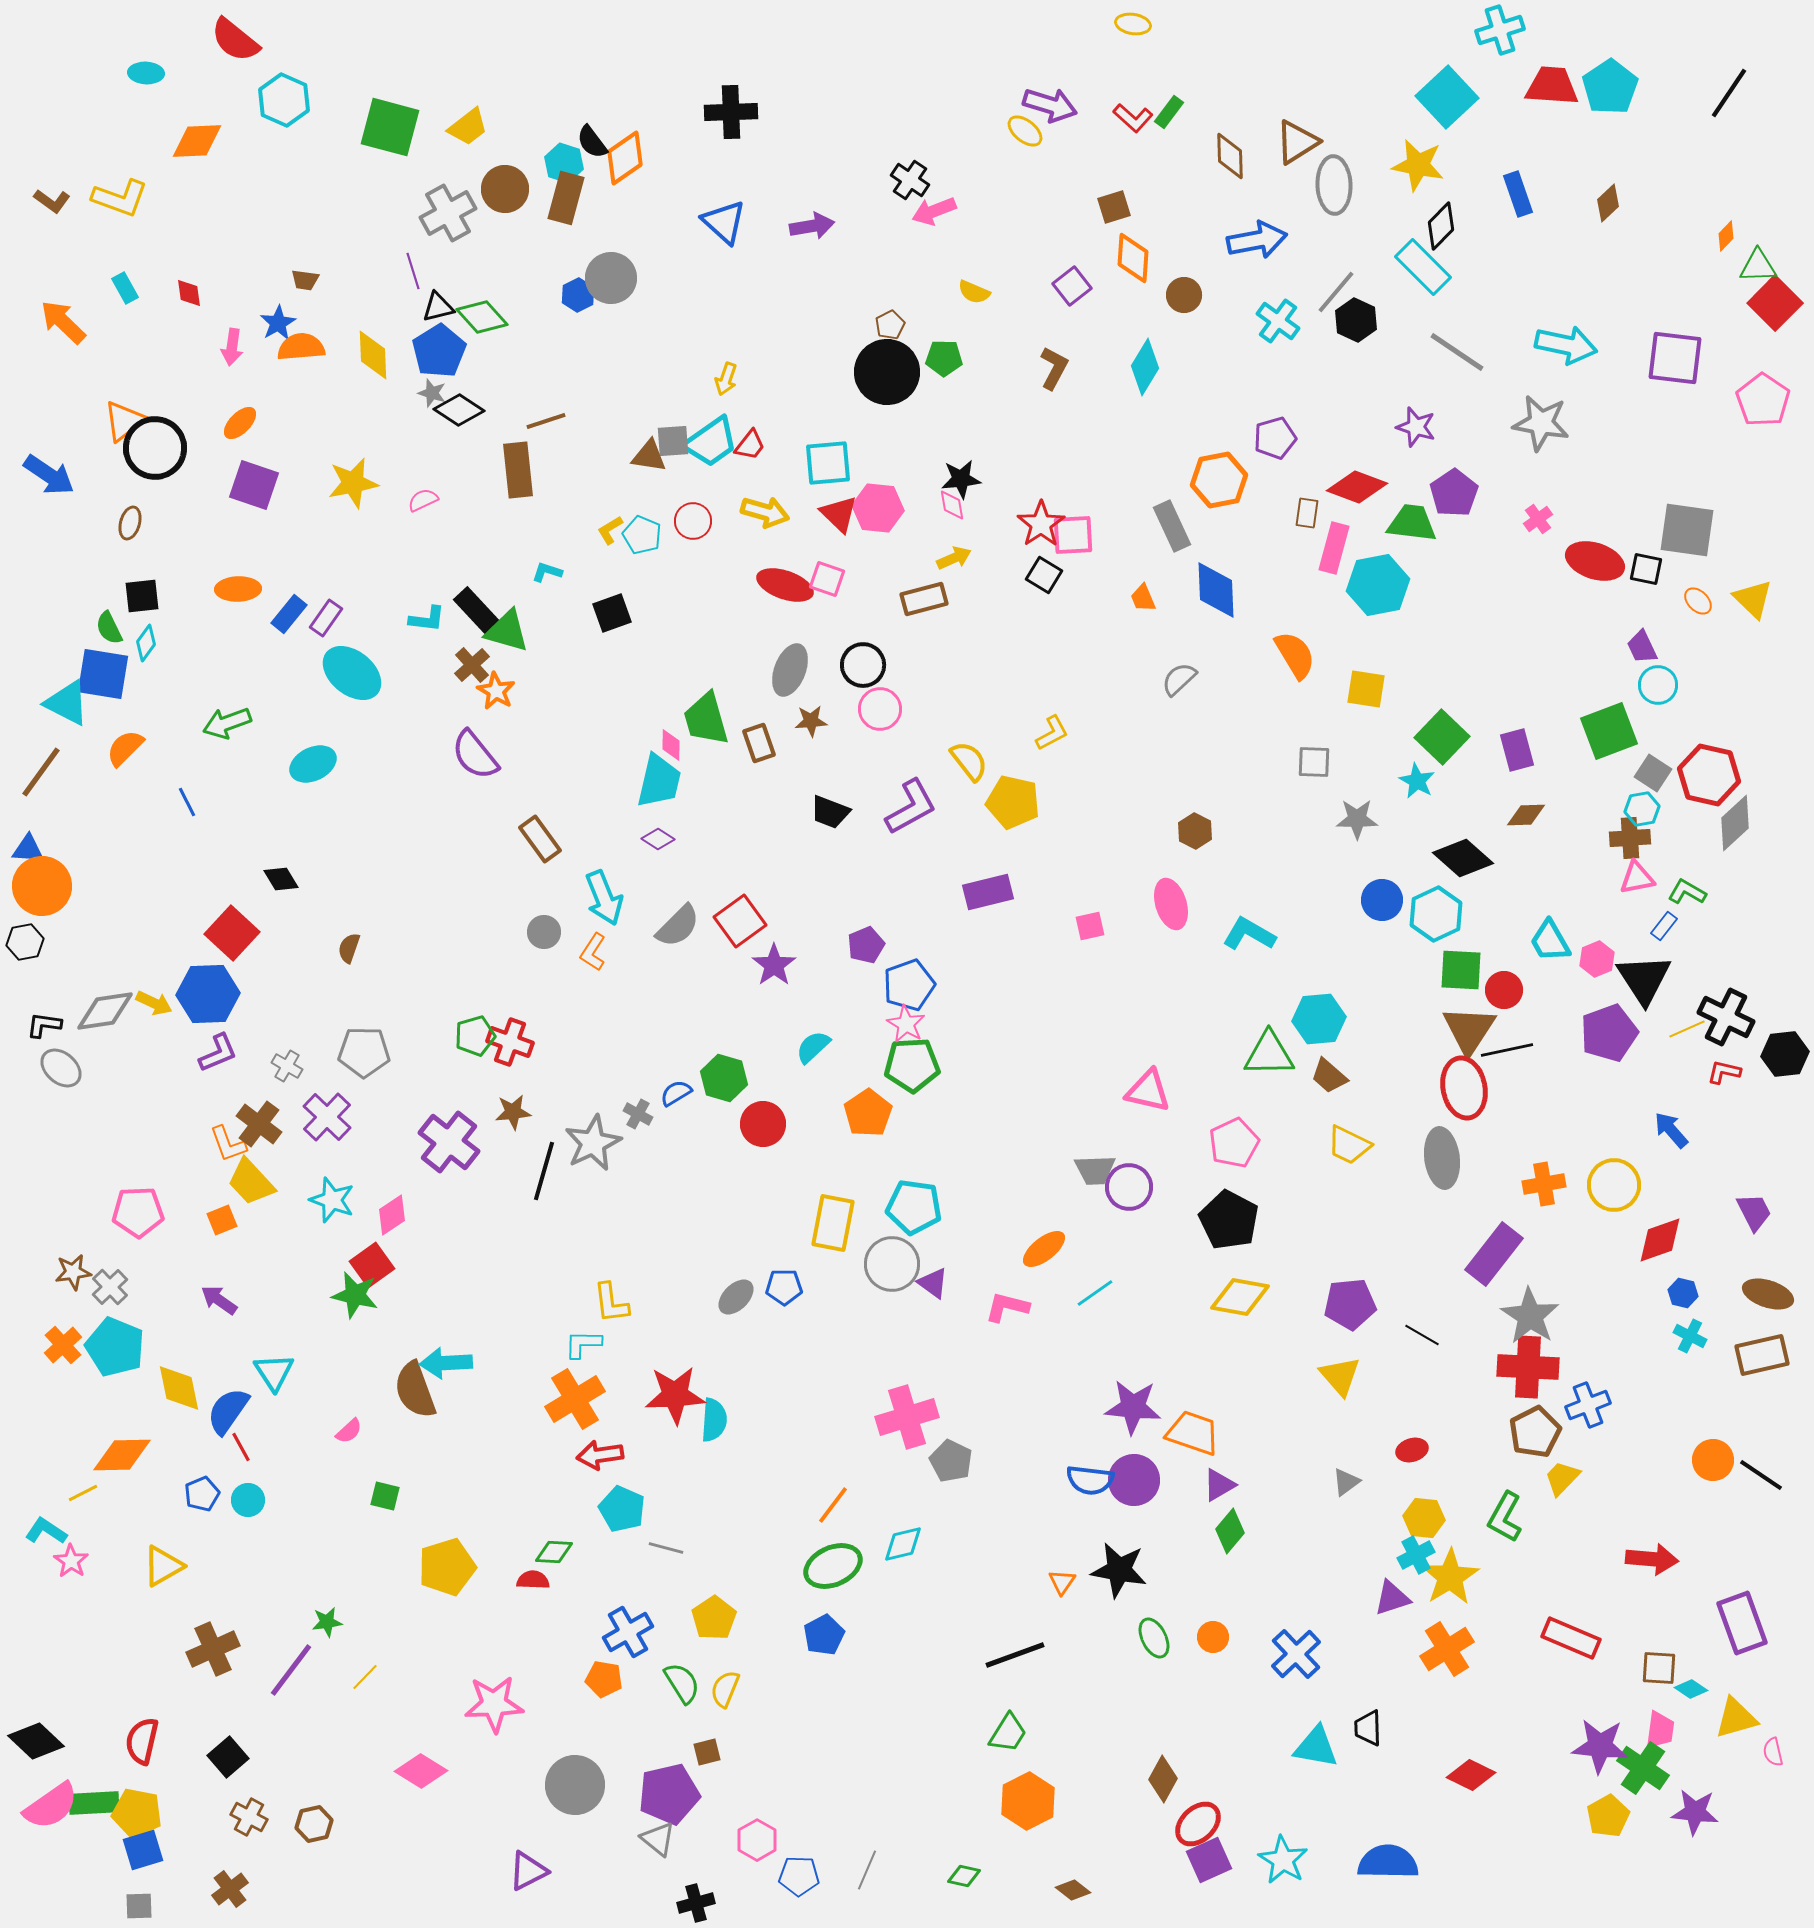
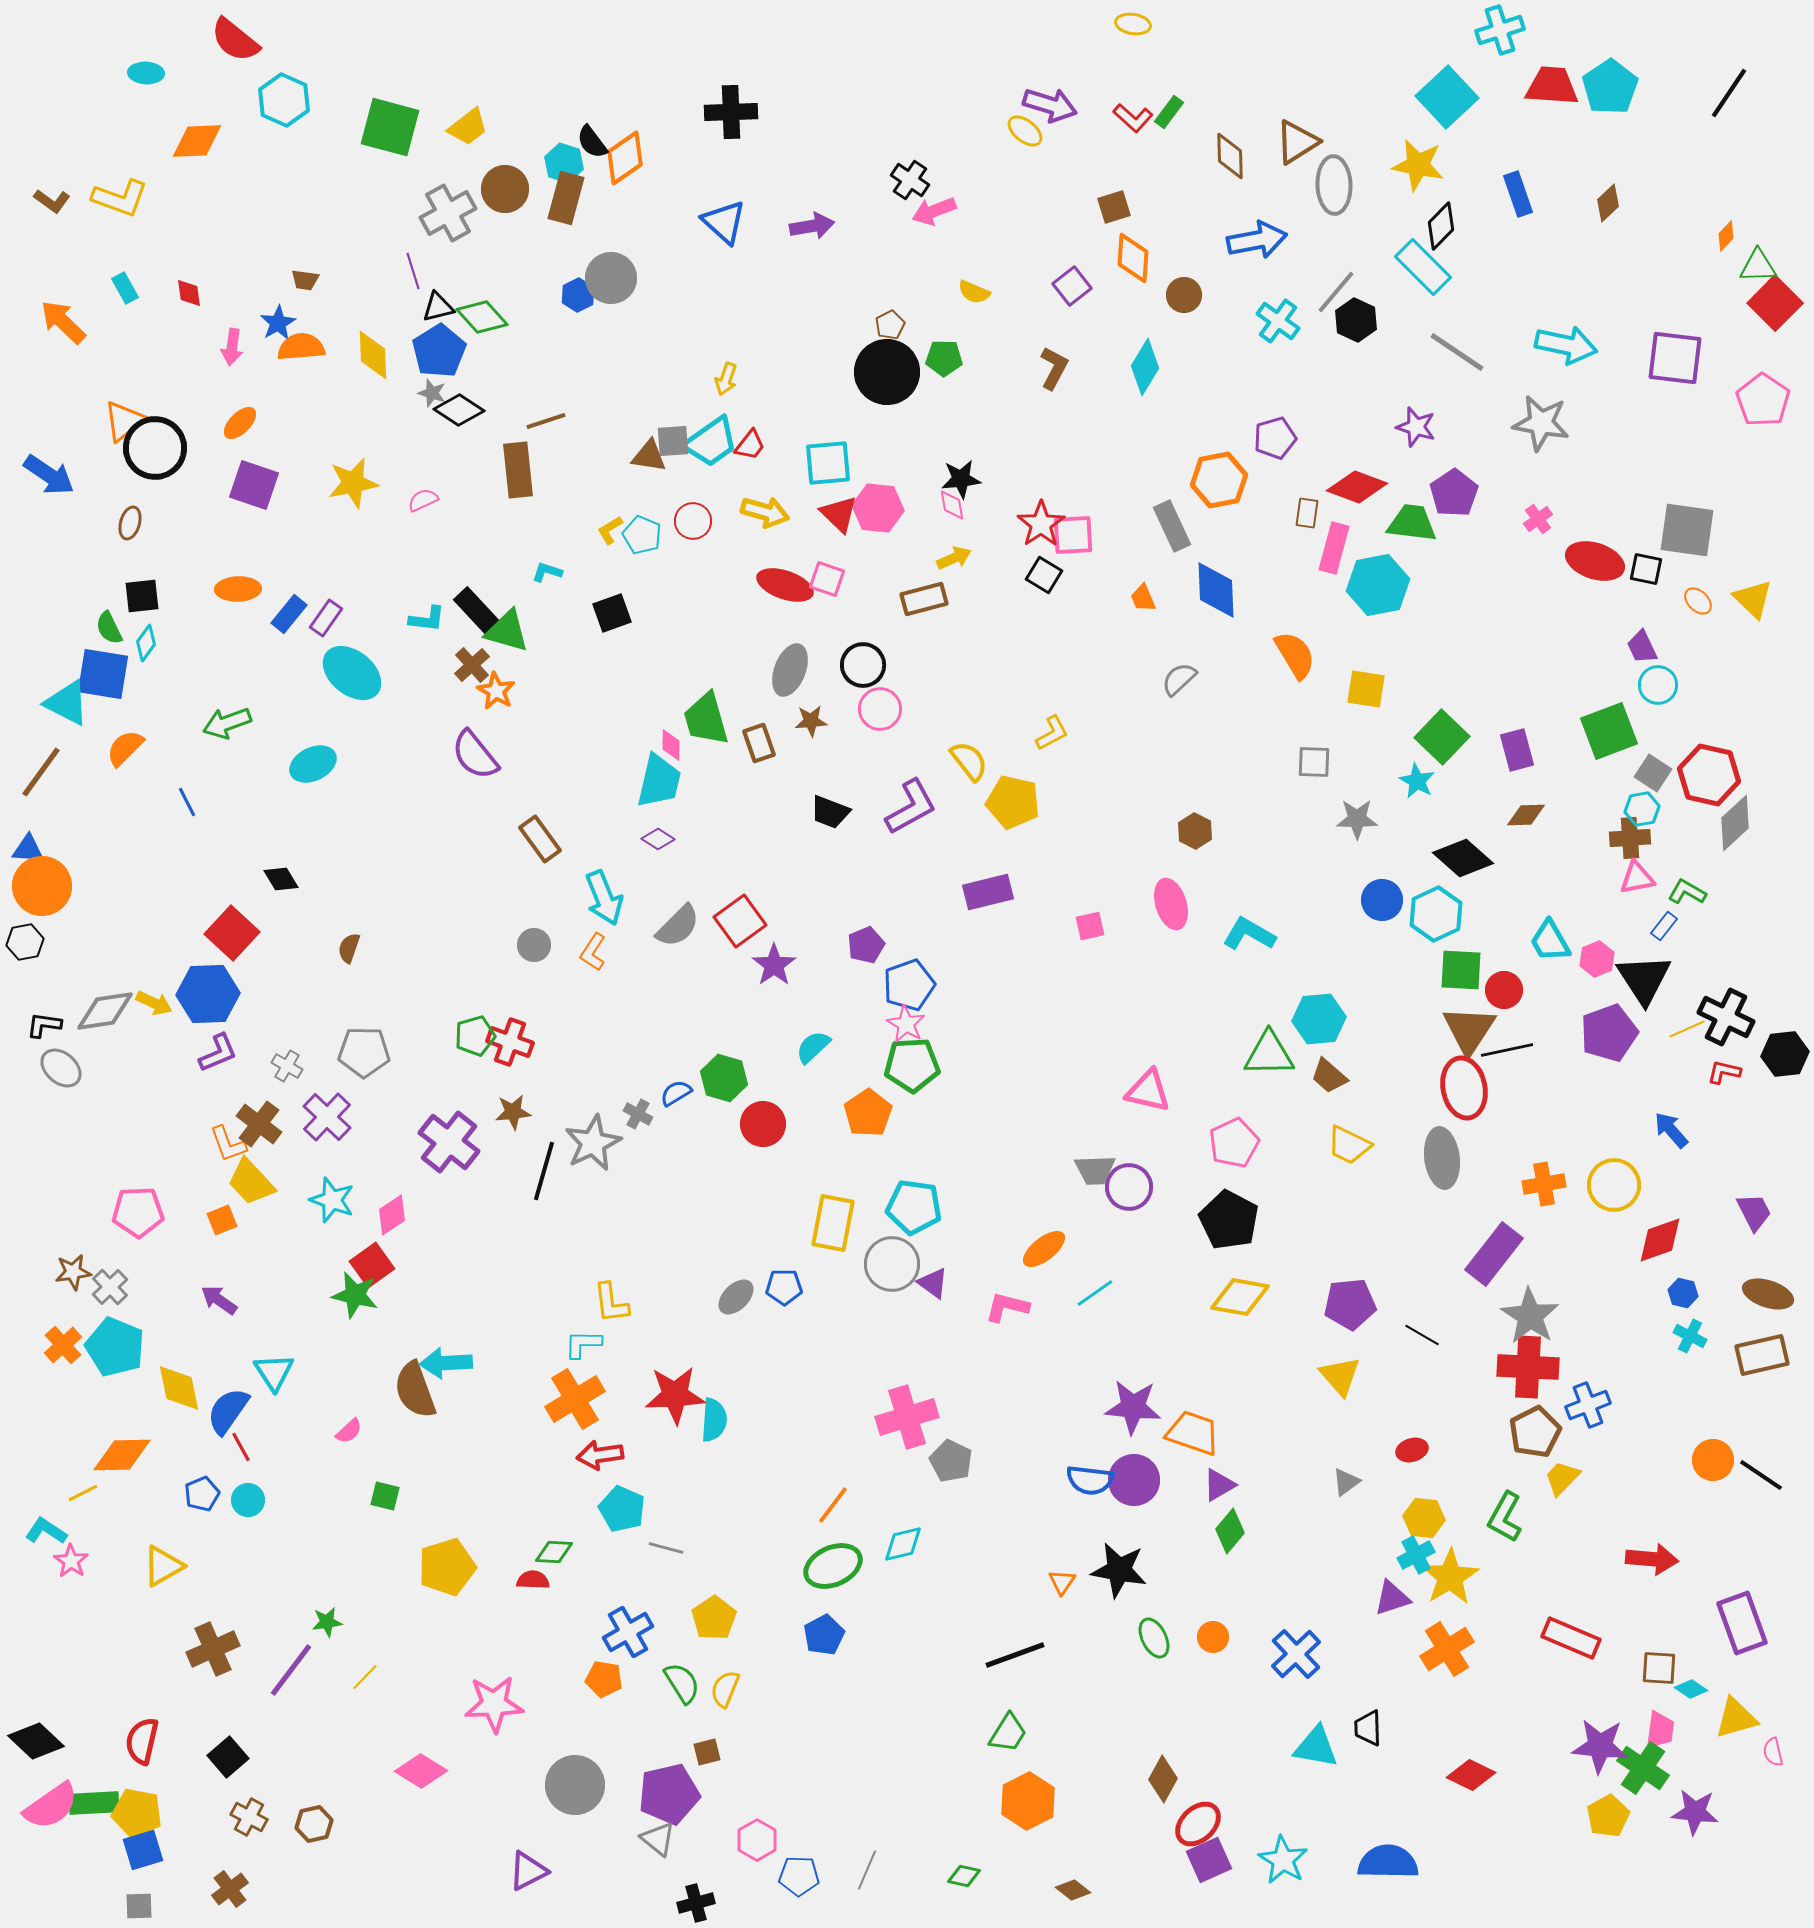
gray circle at (544, 932): moved 10 px left, 13 px down
